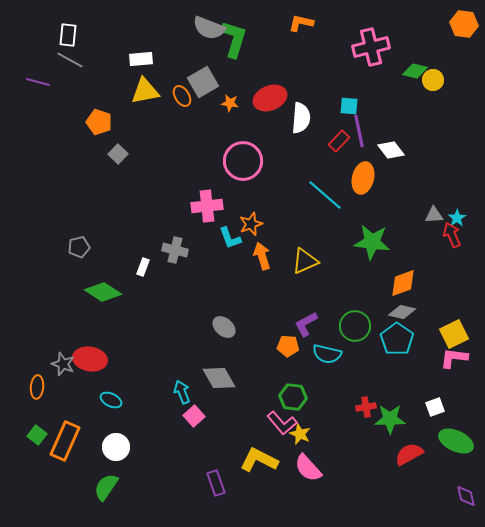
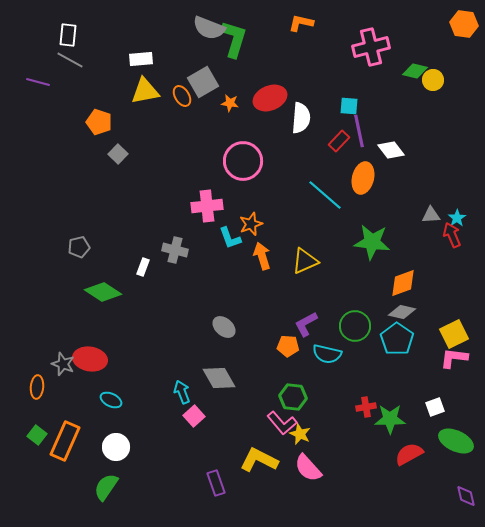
gray triangle at (434, 215): moved 3 px left
